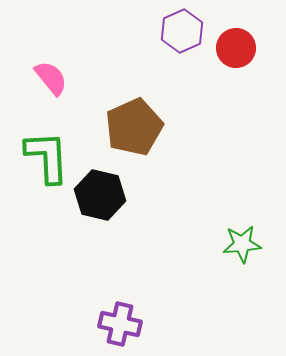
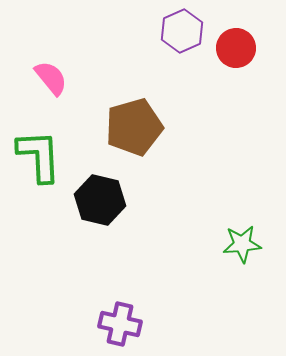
brown pentagon: rotated 8 degrees clockwise
green L-shape: moved 8 px left, 1 px up
black hexagon: moved 5 px down
